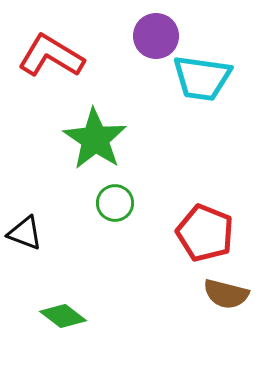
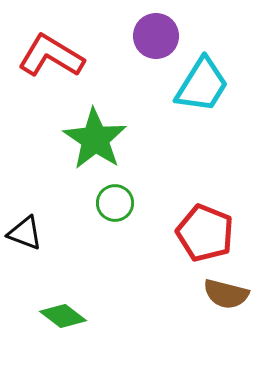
cyan trapezoid: moved 7 px down; rotated 66 degrees counterclockwise
